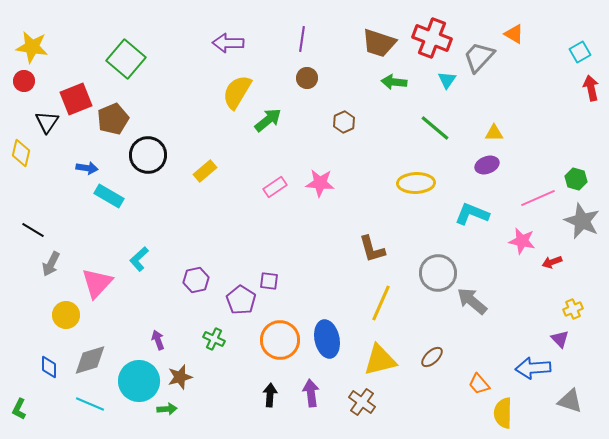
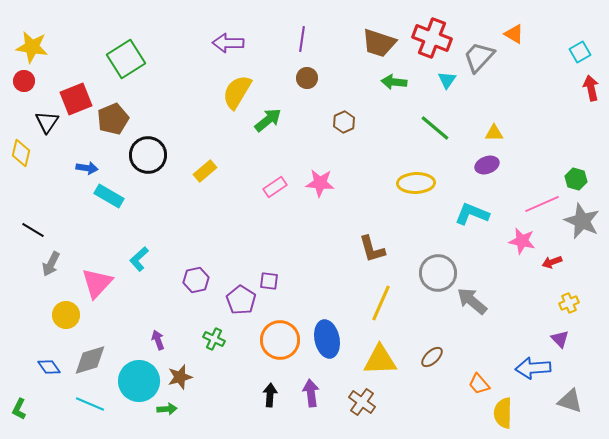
green square at (126, 59): rotated 18 degrees clockwise
pink line at (538, 198): moved 4 px right, 6 px down
yellow cross at (573, 309): moved 4 px left, 6 px up
yellow triangle at (380, 360): rotated 12 degrees clockwise
blue diamond at (49, 367): rotated 35 degrees counterclockwise
